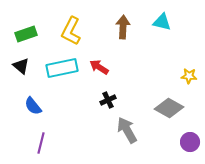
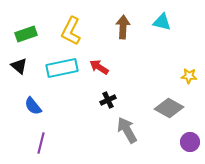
black triangle: moved 2 px left
